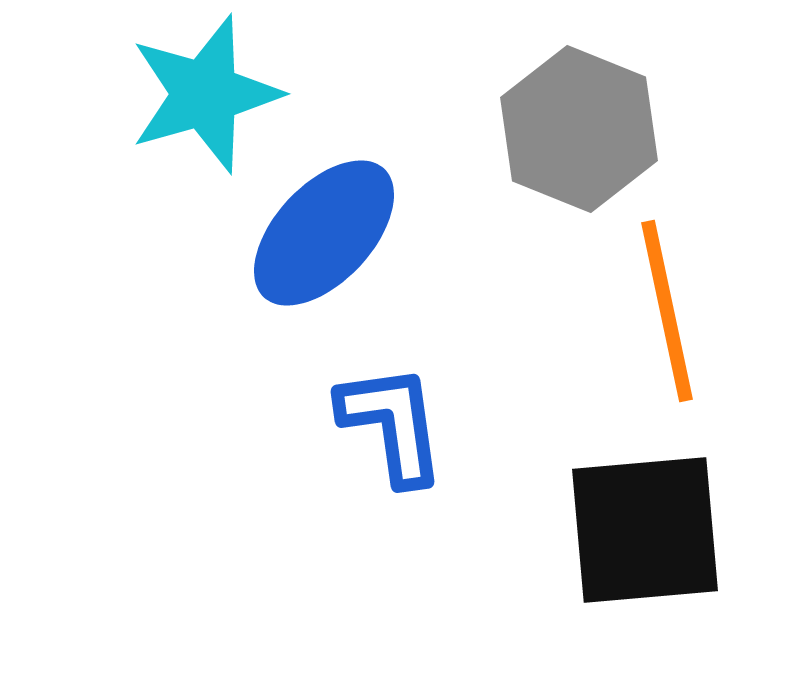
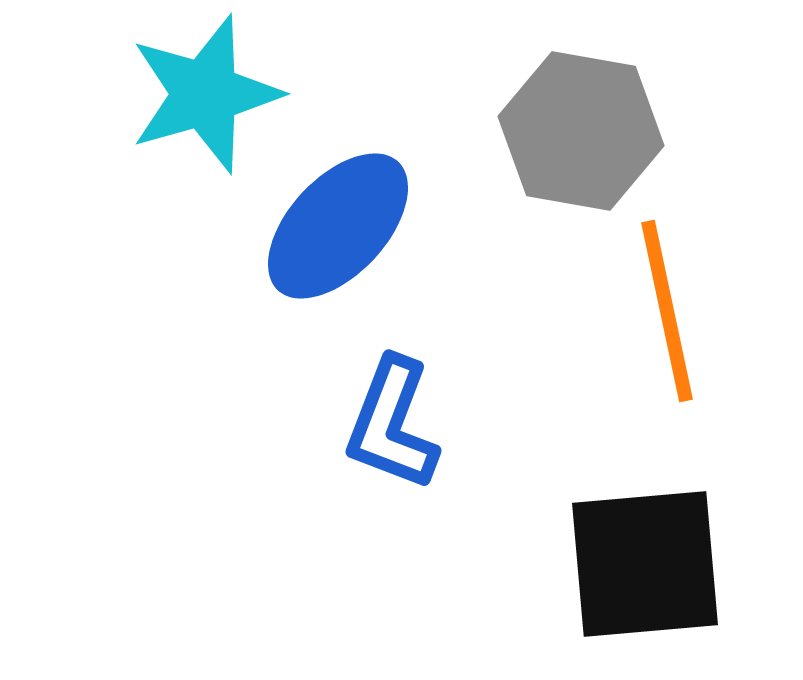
gray hexagon: moved 2 px right, 2 px down; rotated 12 degrees counterclockwise
blue ellipse: moved 14 px right, 7 px up
blue L-shape: rotated 151 degrees counterclockwise
black square: moved 34 px down
